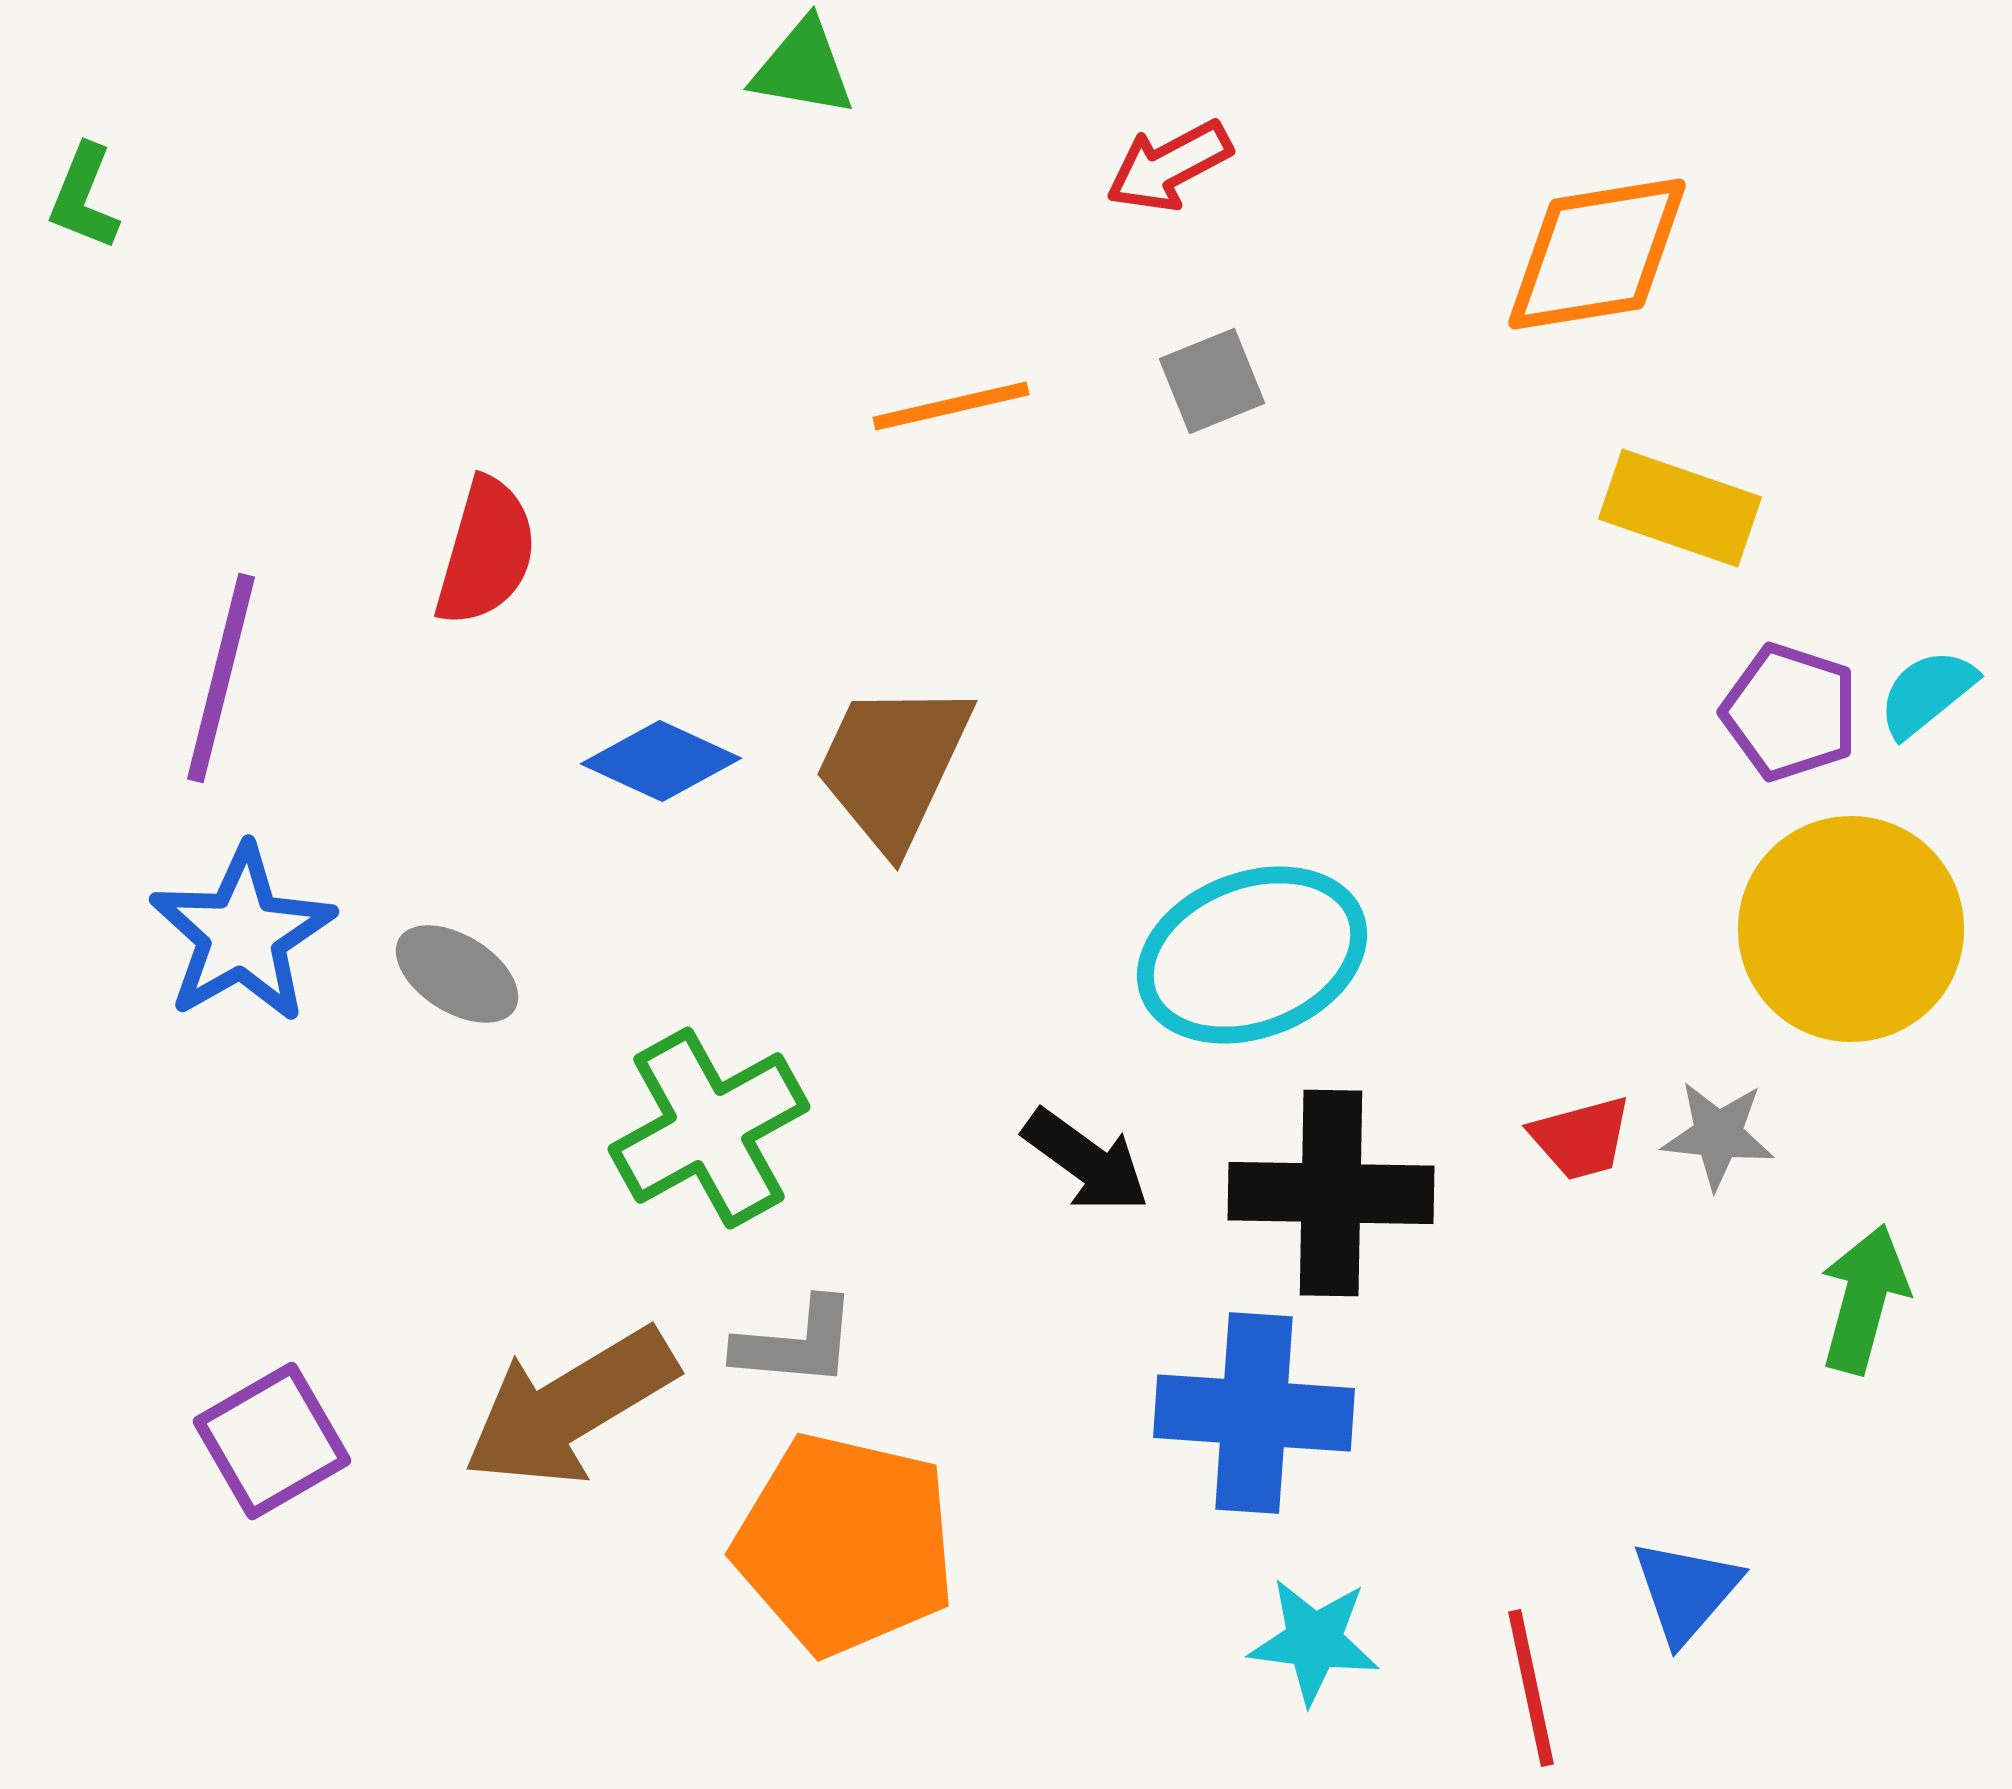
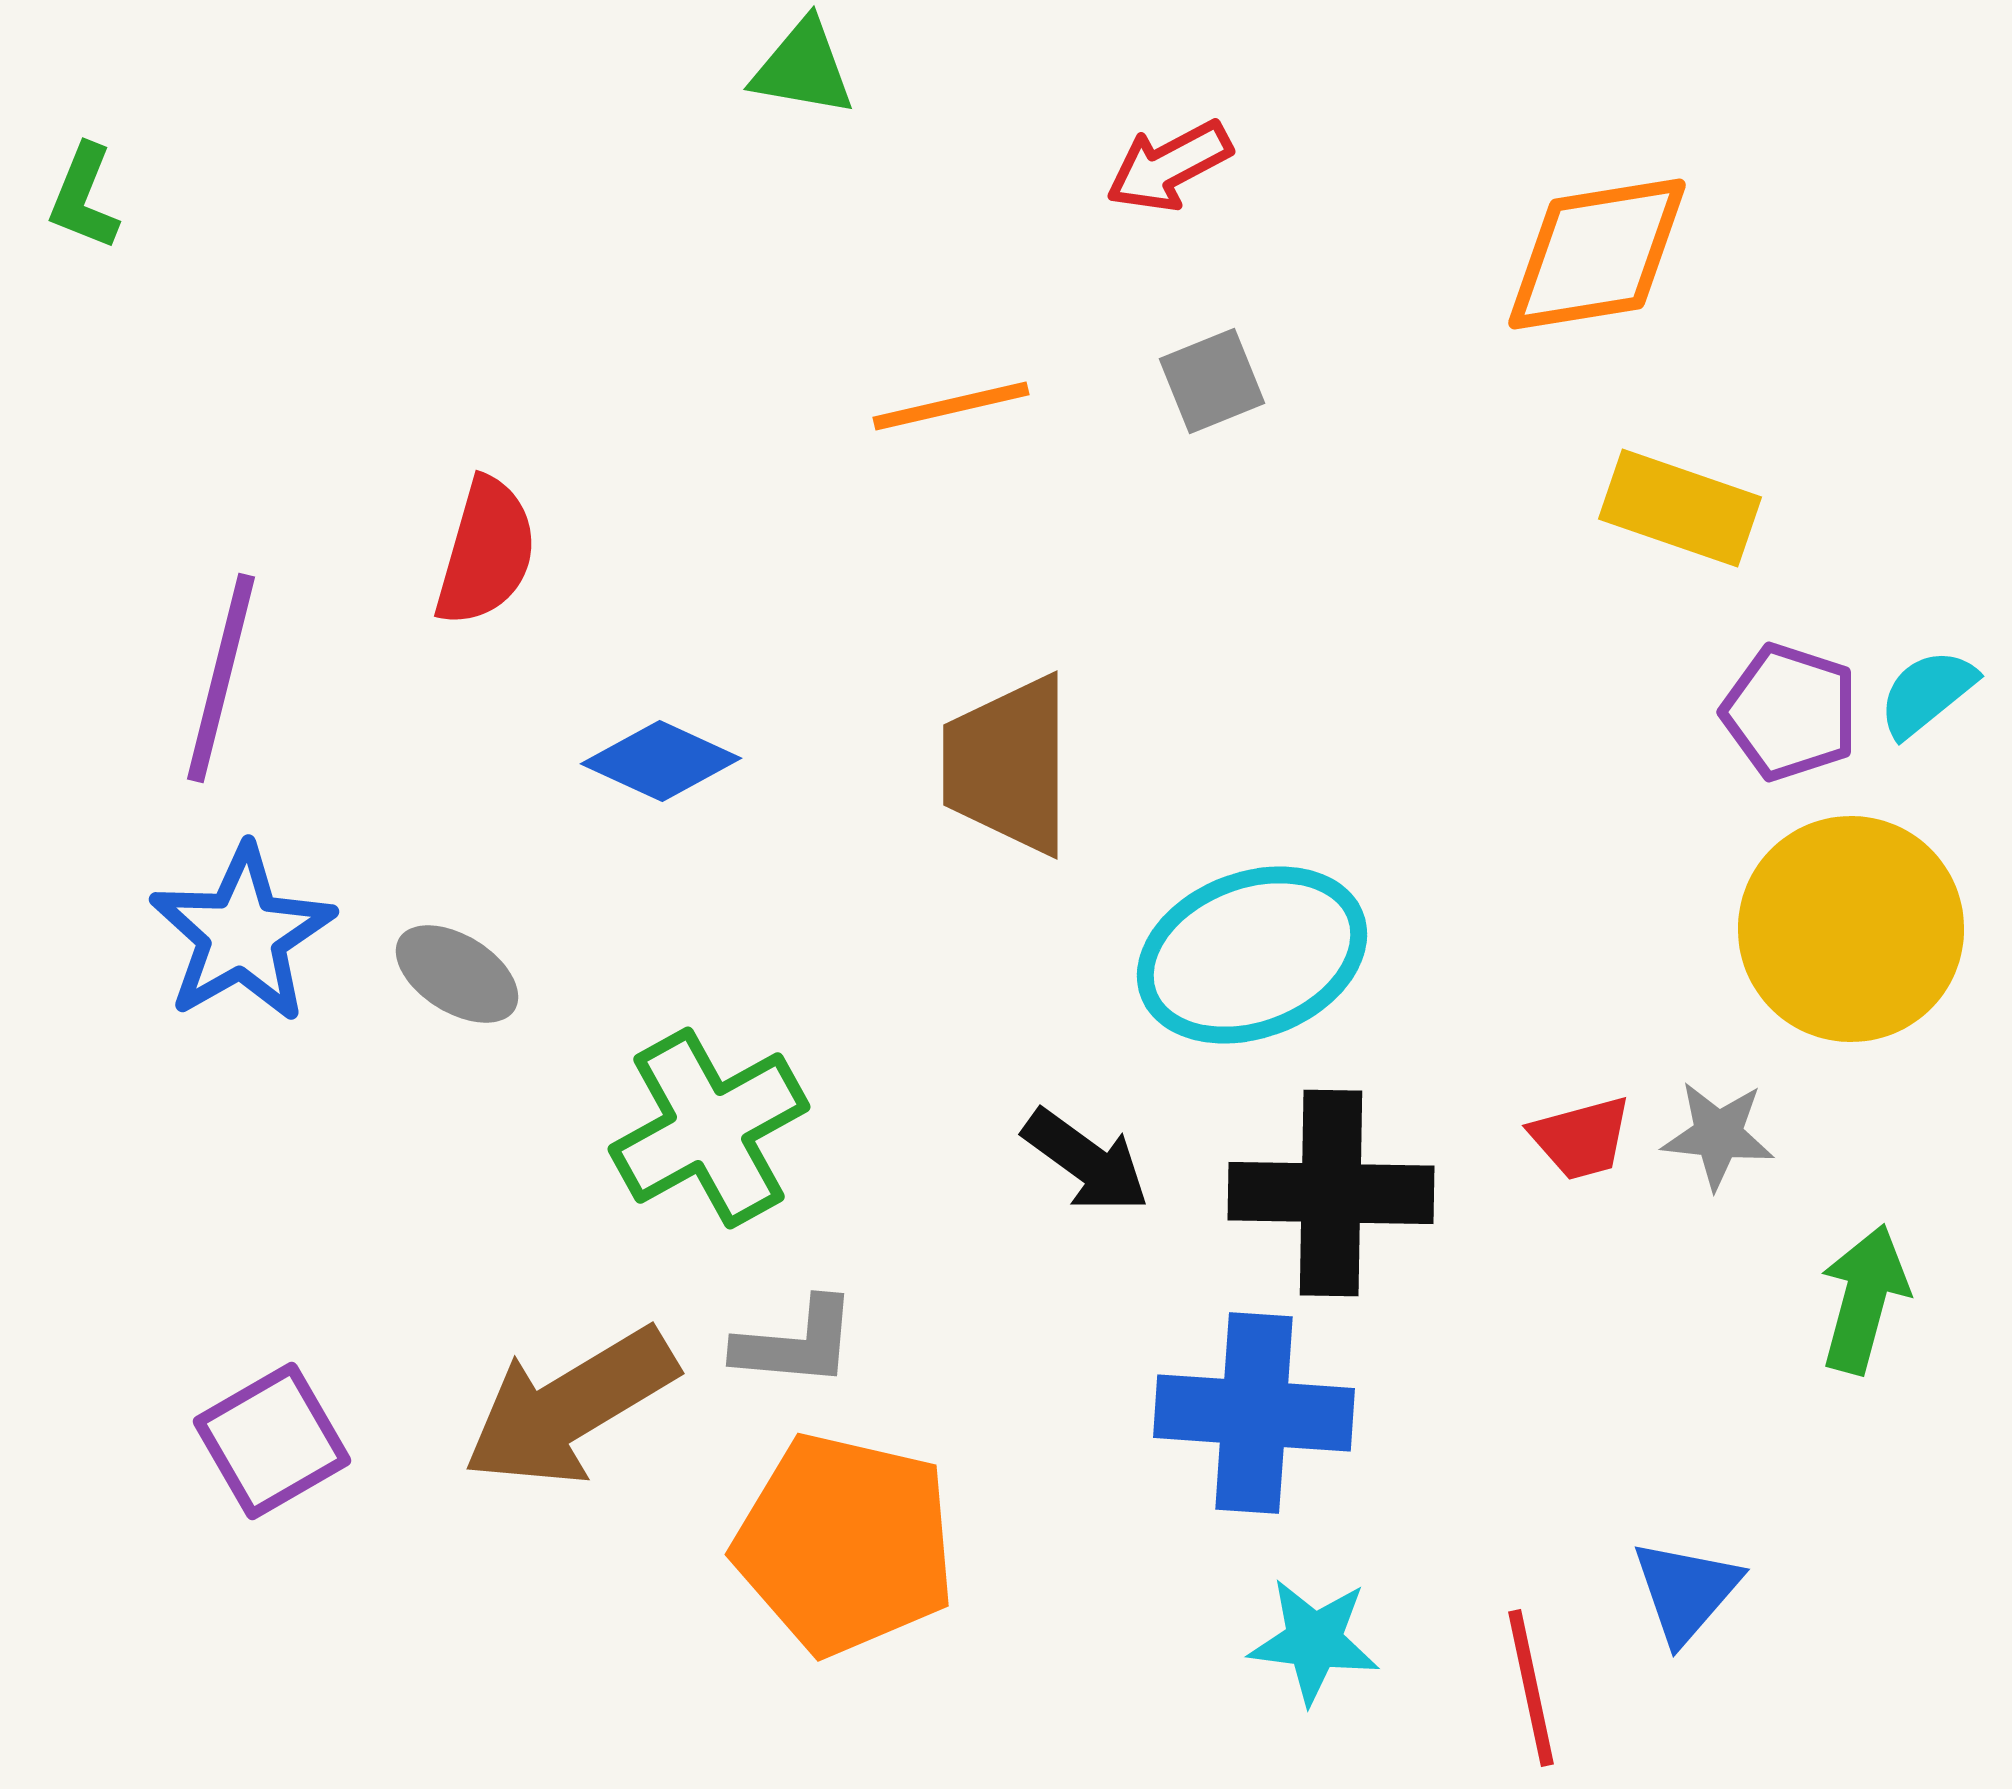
brown trapezoid: moved 115 px right; rotated 25 degrees counterclockwise
